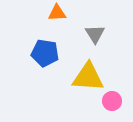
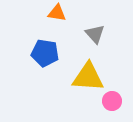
orange triangle: rotated 12 degrees clockwise
gray triangle: rotated 10 degrees counterclockwise
